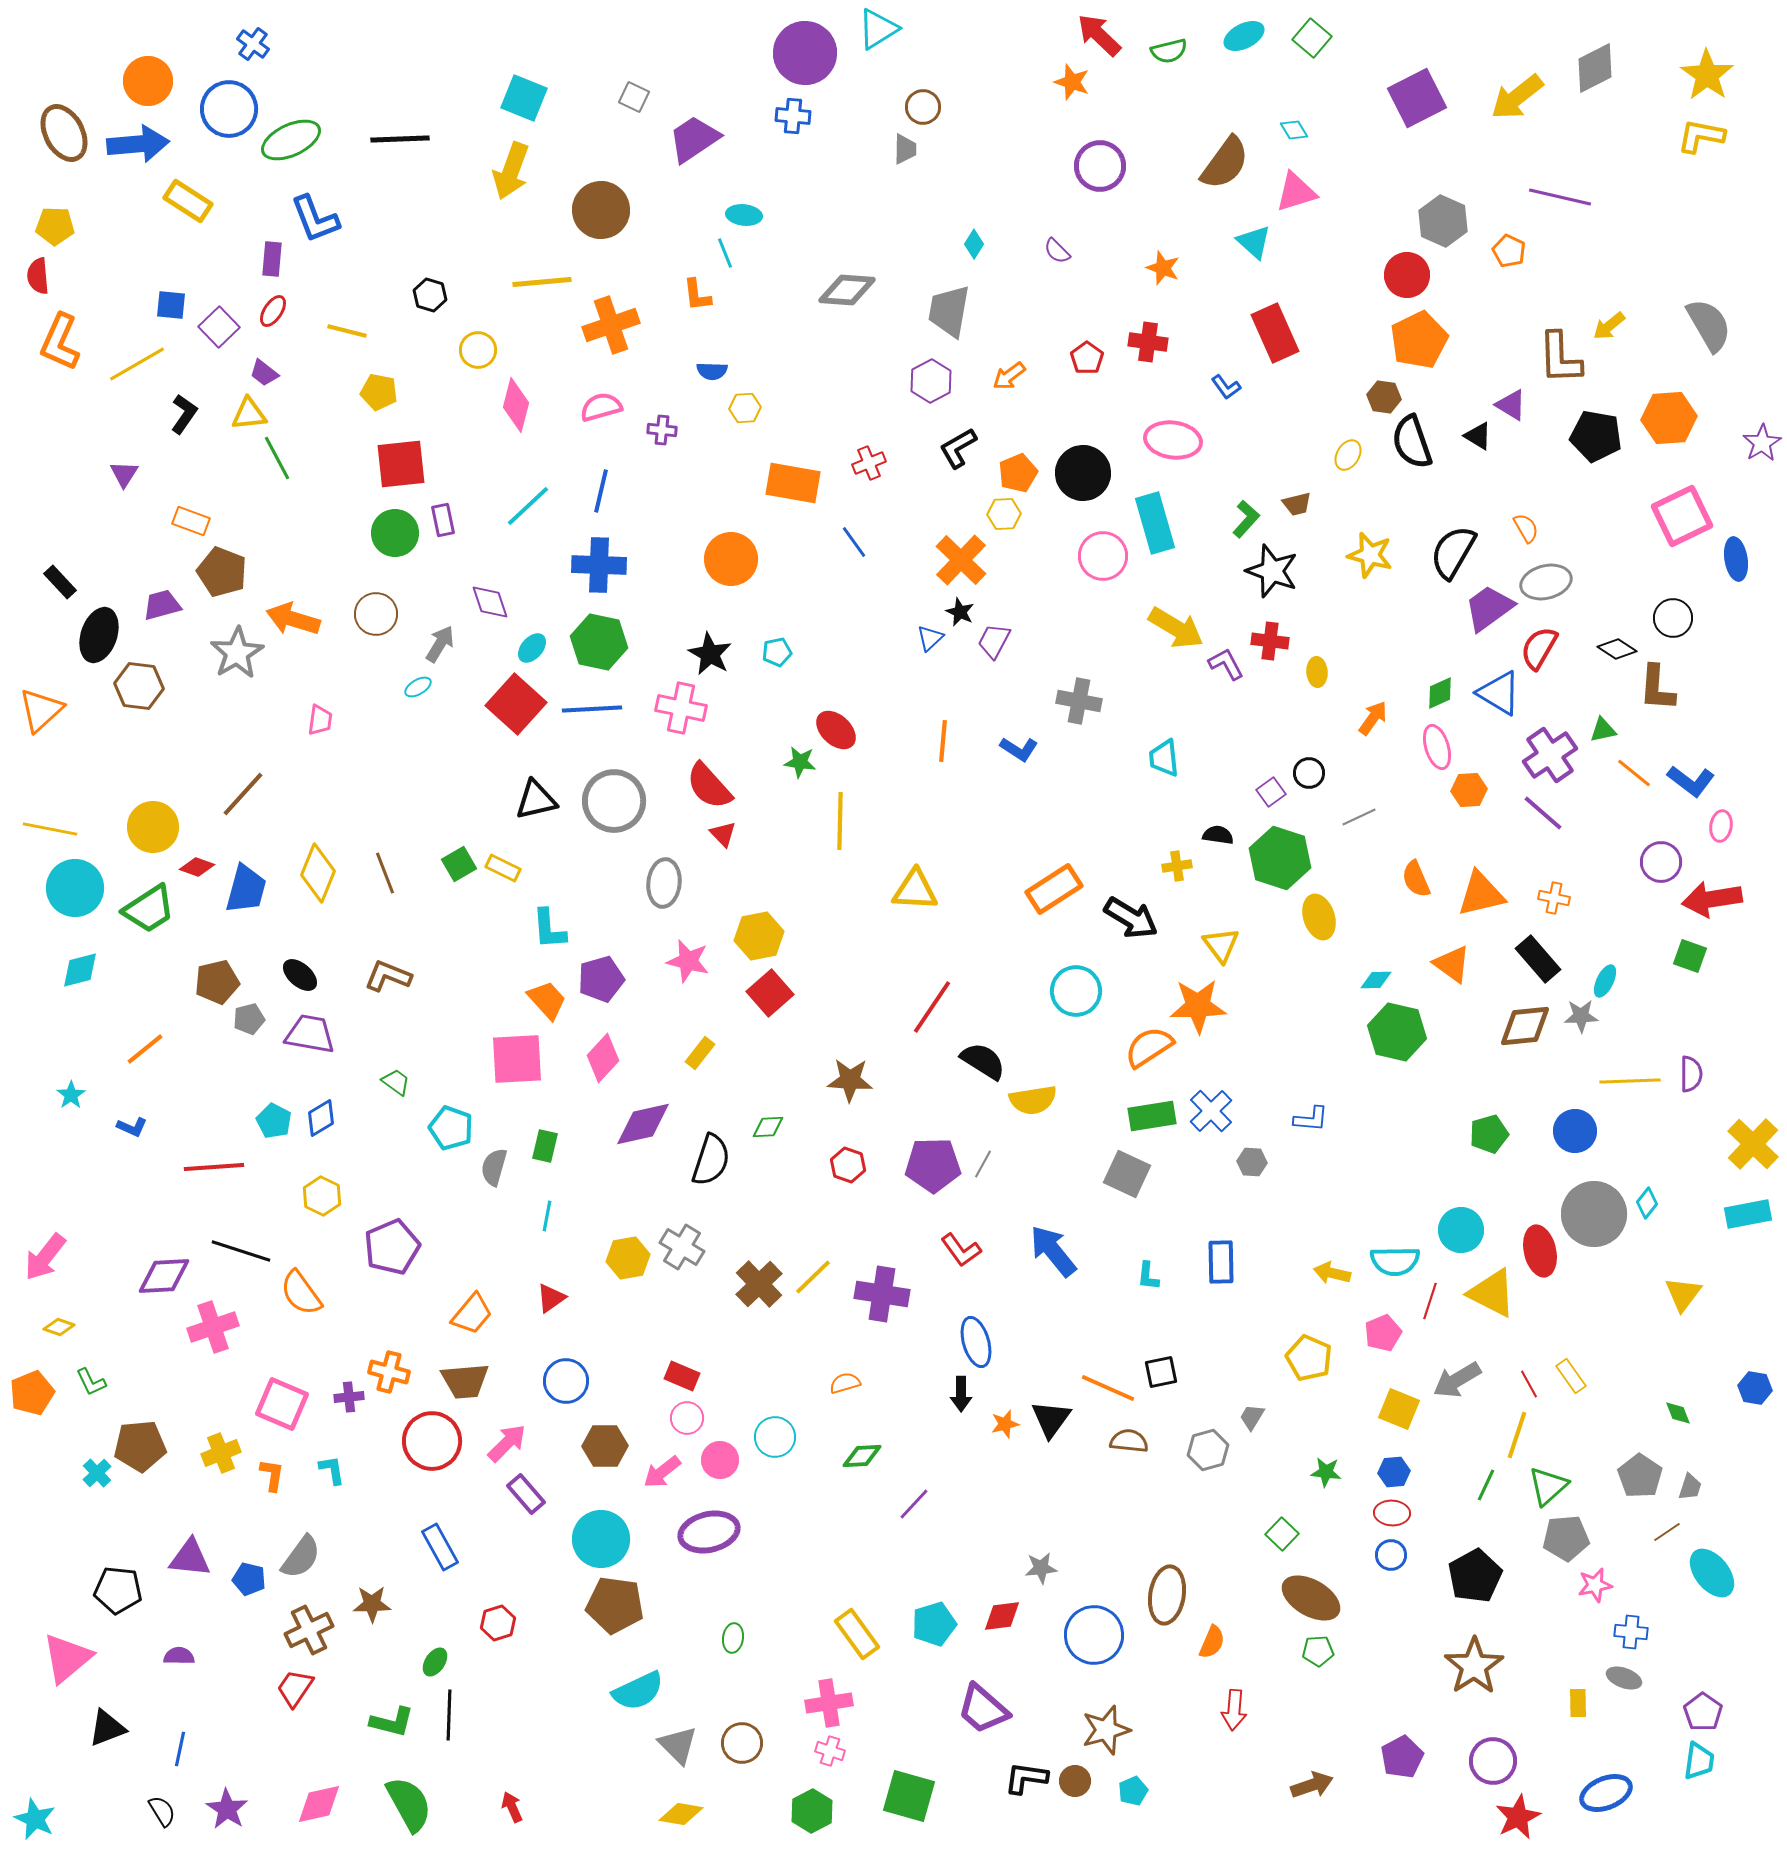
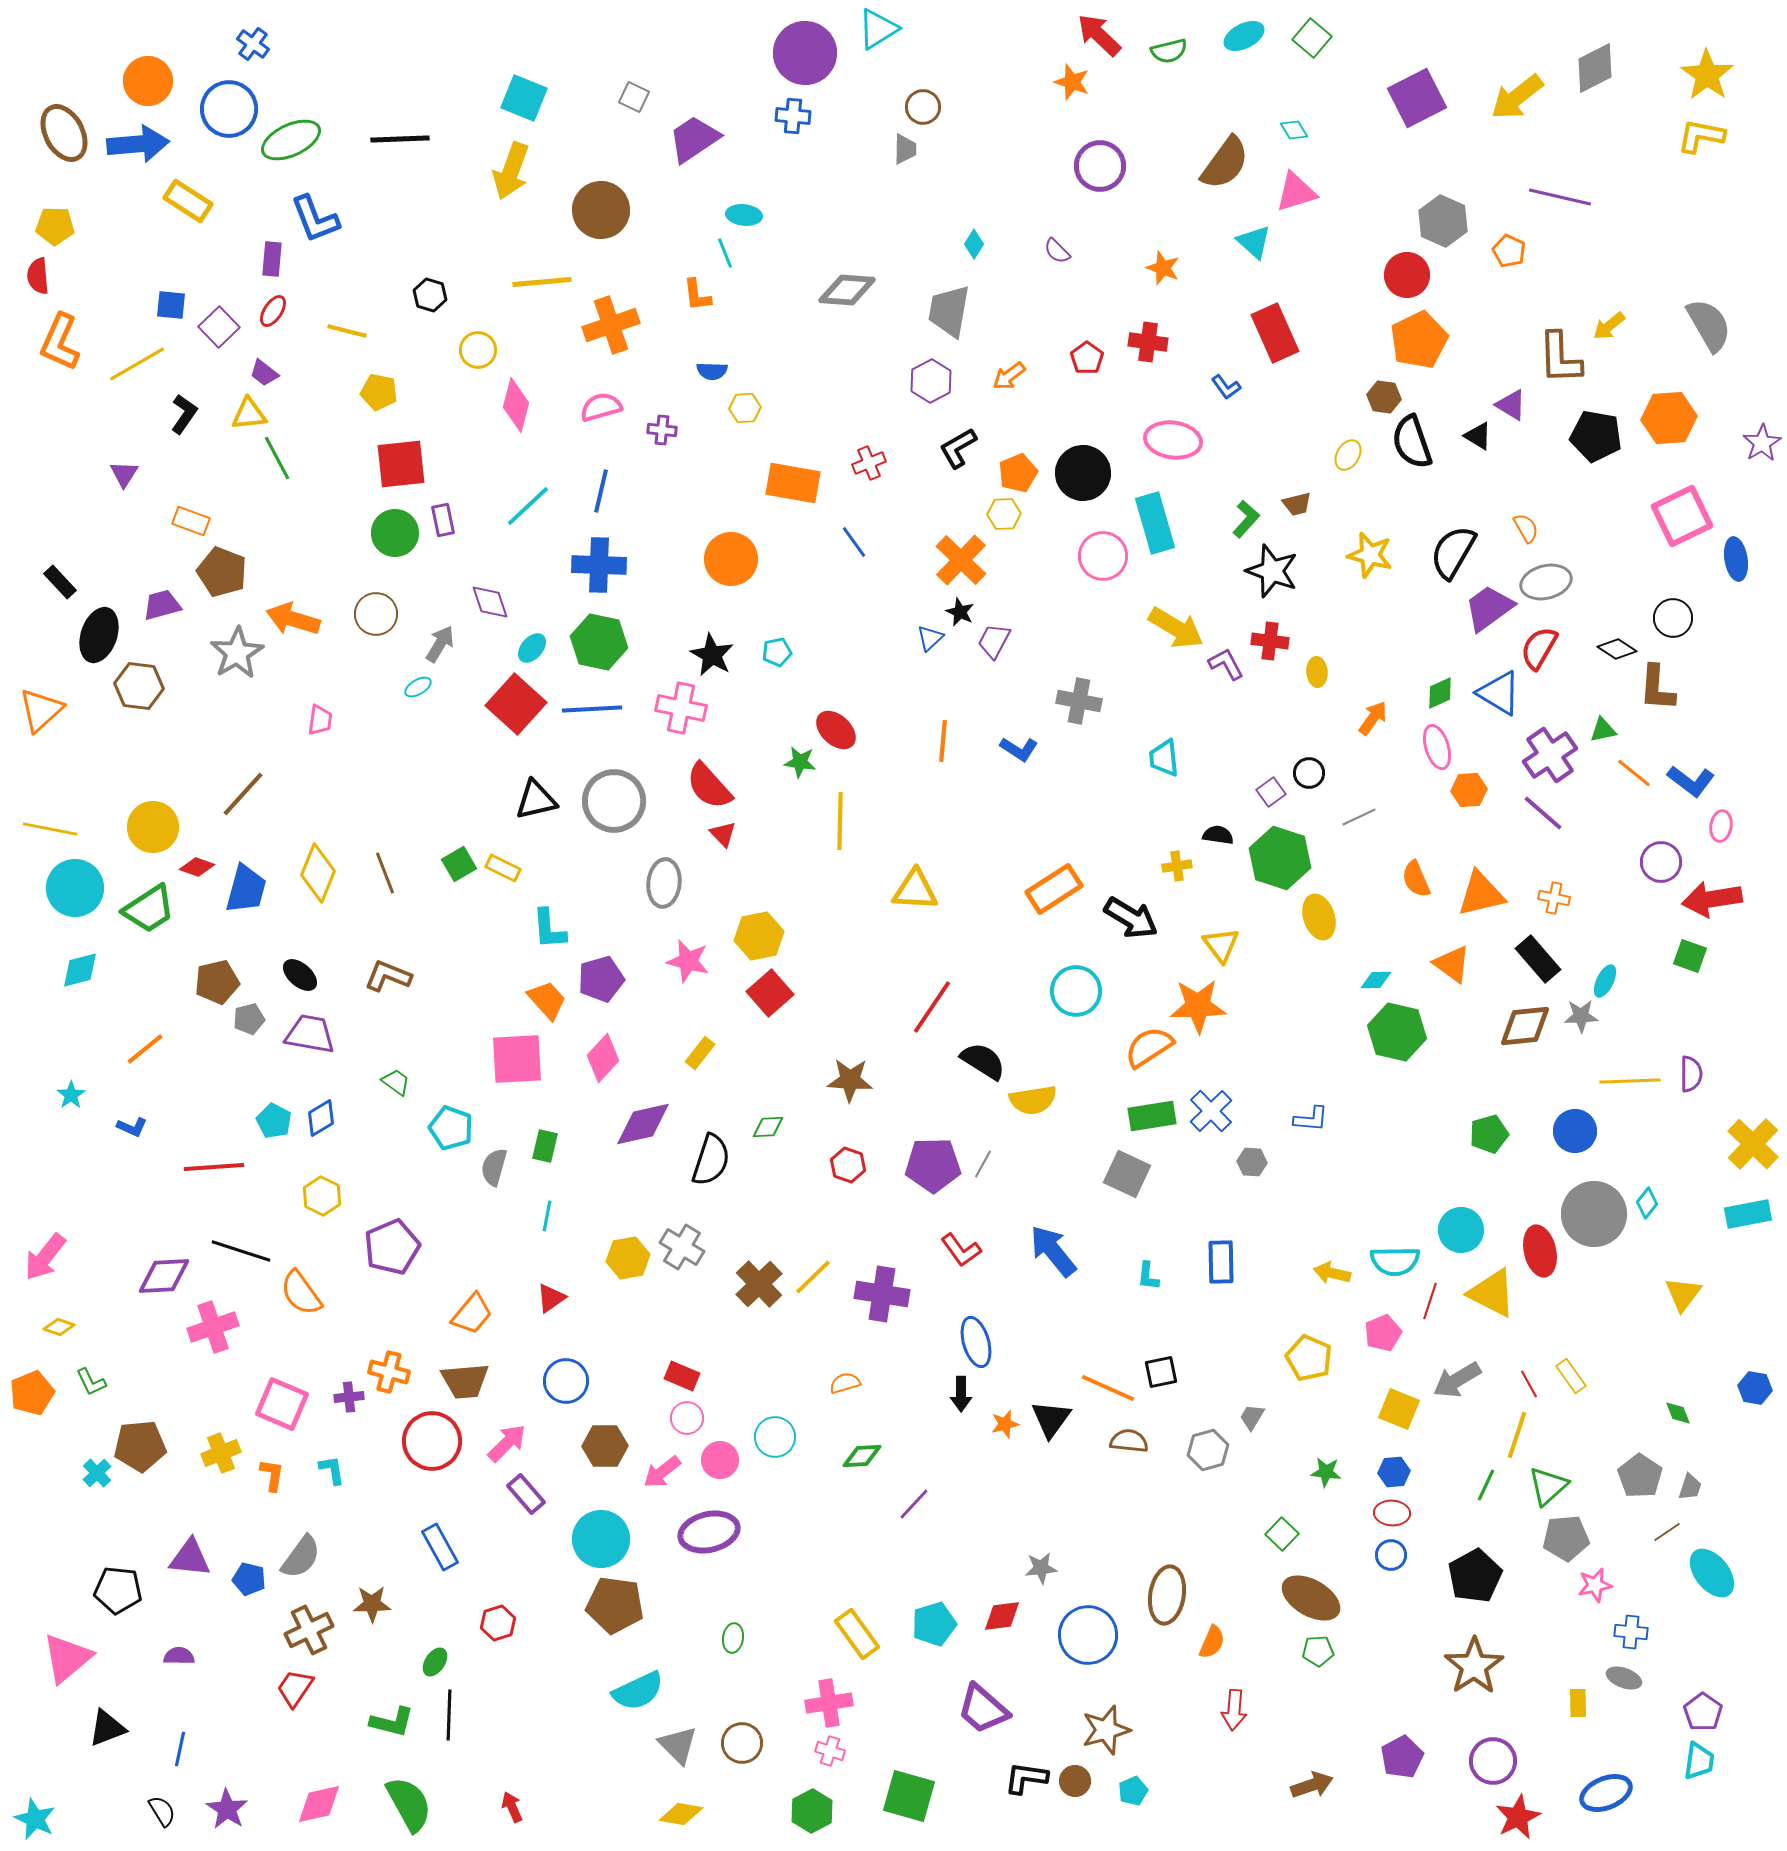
black star at (710, 654): moved 2 px right, 1 px down
blue circle at (1094, 1635): moved 6 px left
